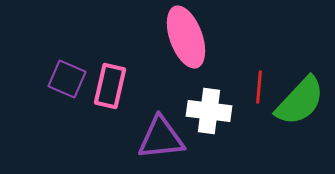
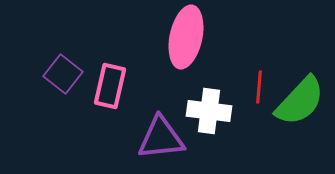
pink ellipse: rotated 32 degrees clockwise
purple square: moved 4 px left, 5 px up; rotated 15 degrees clockwise
